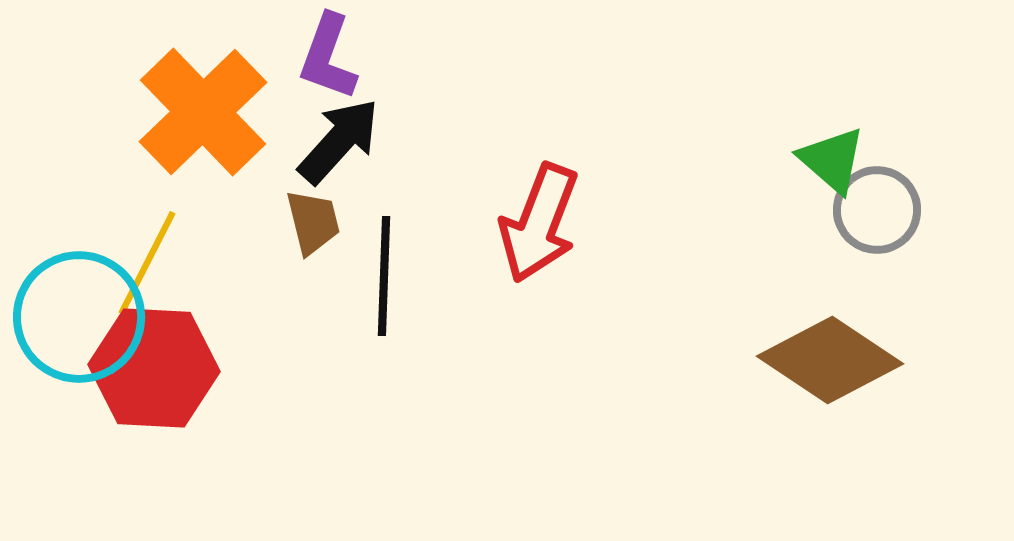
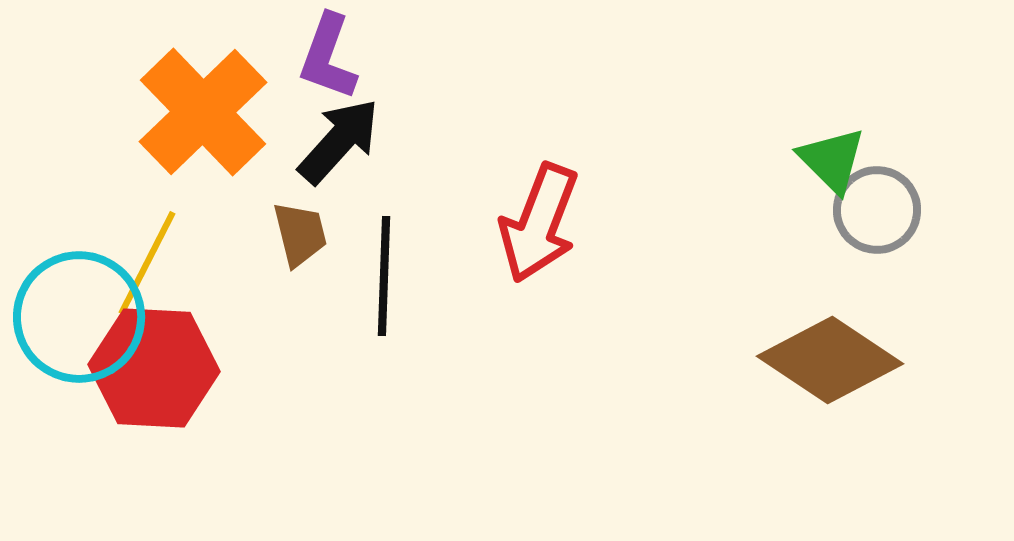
green triangle: rotated 4 degrees clockwise
brown trapezoid: moved 13 px left, 12 px down
